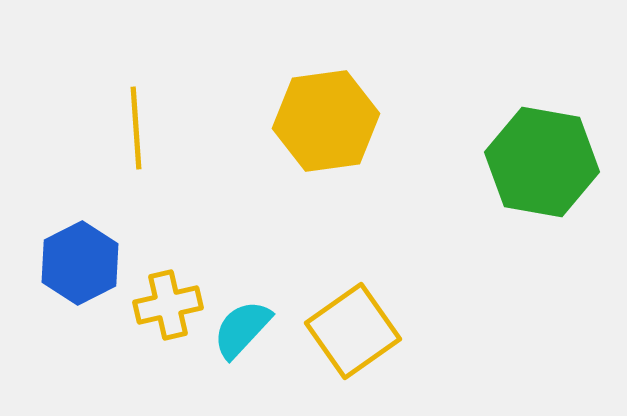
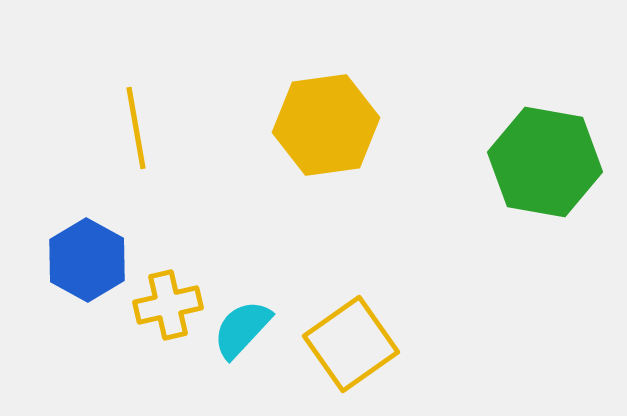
yellow hexagon: moved 4 px down
yellow line: rotated 6 degrees counterclockwise
green hexagon: moved 3 px right
blue hexagon: moved 7 px right, 3 px up; rotated 4 degrees counterclockwise
yellow square: moved 2 px left, 13 px down
